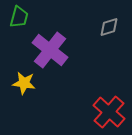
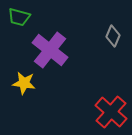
green trapezoid: rotated 90 degrees clockwise
gray diamond: moved 4 px right, 9 px down; rotated 50 degrees counterclockwise
red cross: moved 2 px right
